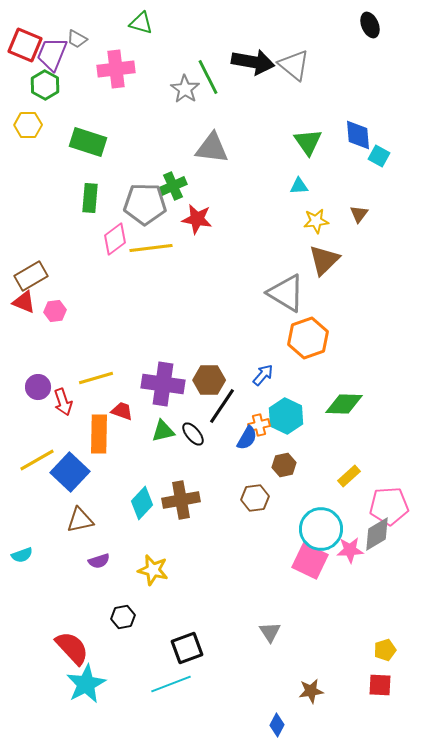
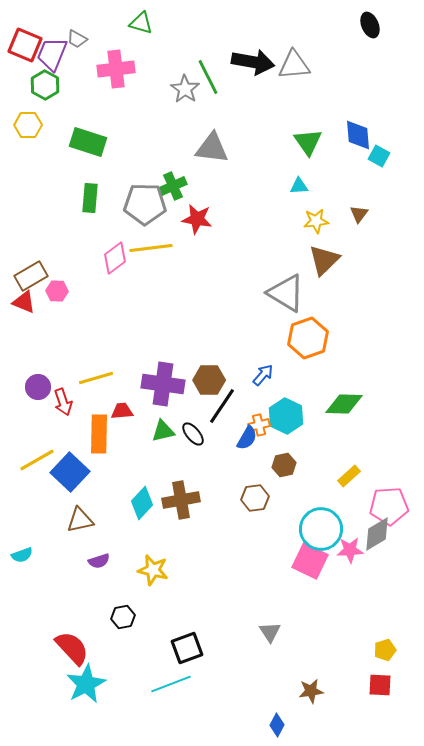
gray triangle at (294, 65): rotated 44 degrees counterclockwise
pink diamond at (115, 239): moved 19 px down
pink hexagon at (55, 311): moved 2 px right, 20 px up; rotated 10 degrees clockwise
red trapezoid at (122, 411): rotated 25 degrees counterclockwise
